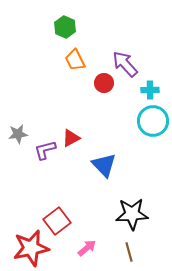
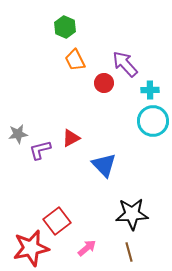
purple L-shape: moved 5 px left
